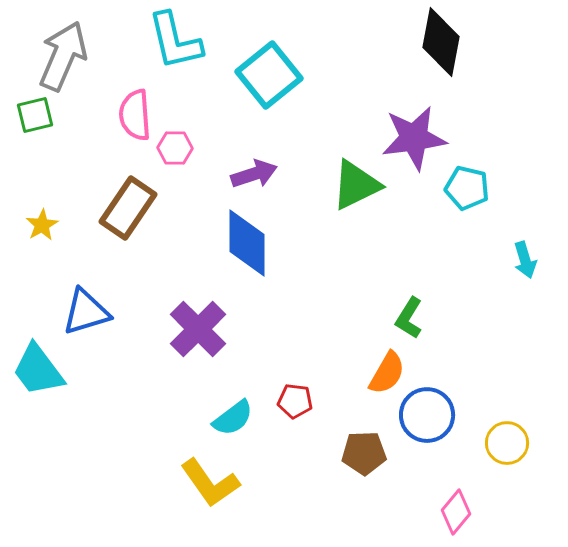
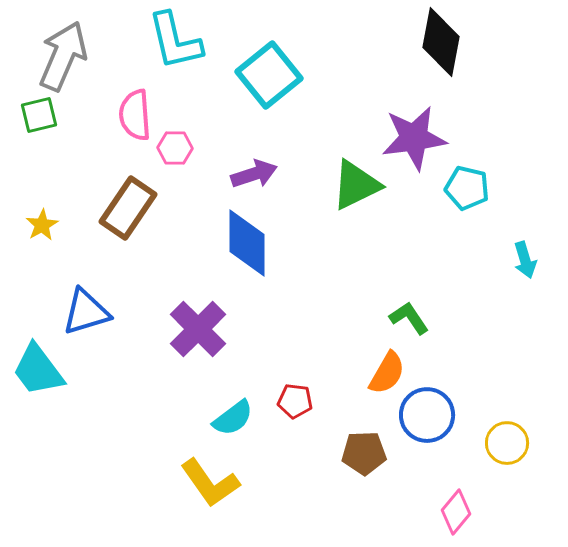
green square: moved 4 px right
green L-shape: rotated 114 degrees clockwise
